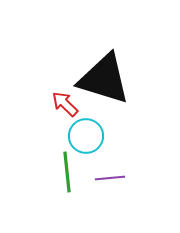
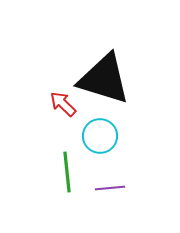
red arrow: moved 2 px left
cyan circle: moved 14 px right
purple line: moved 10 px down
